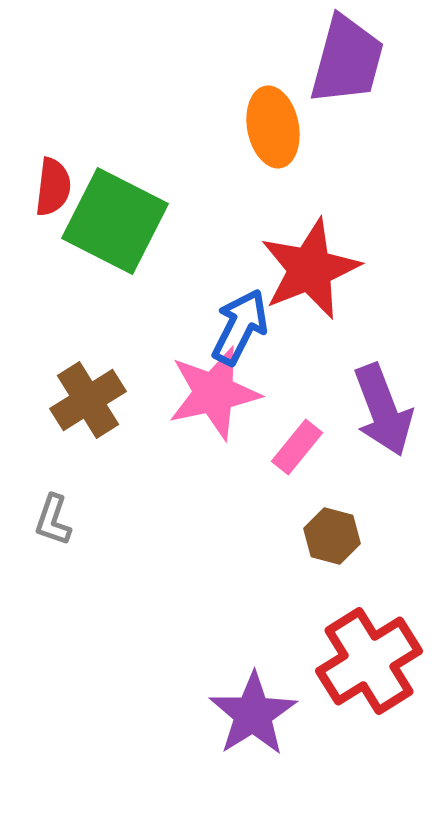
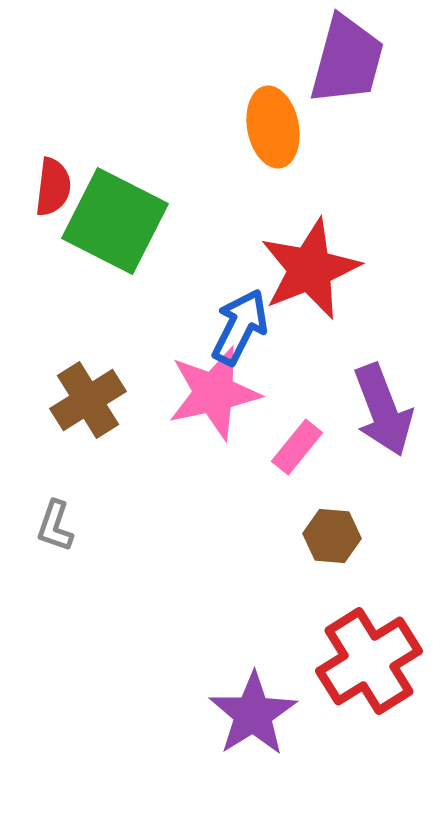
gray L-shape: moved 2 px right, 6 px down
brown hexagon: rotated 10 degrees counterclockwise
